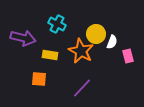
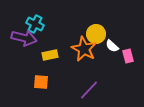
cyan cross: moved 22 px left
purple arrow: moved 1 px right
white semicircle: moved 4 px down; rotated 112 degrees clockwise
orange star: moved 3 px right, 2 px up
yellow rectangle: rotated 21 degrees counterclockwise
orange square: moved 2 px right, 3 px down
purple line: moved 7 px right, 2 px down
